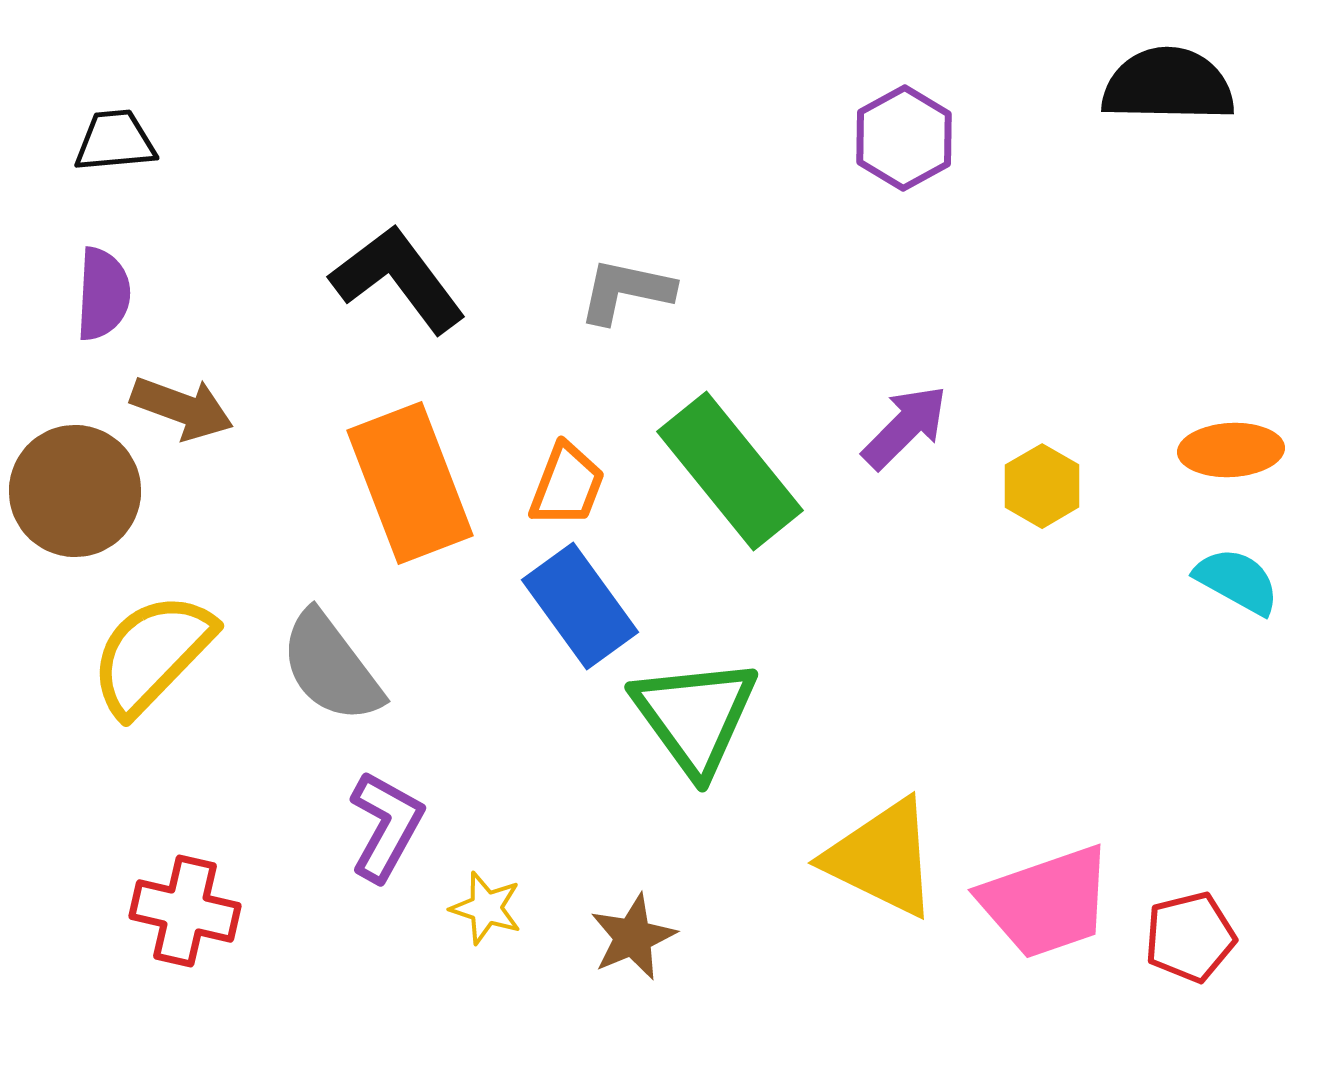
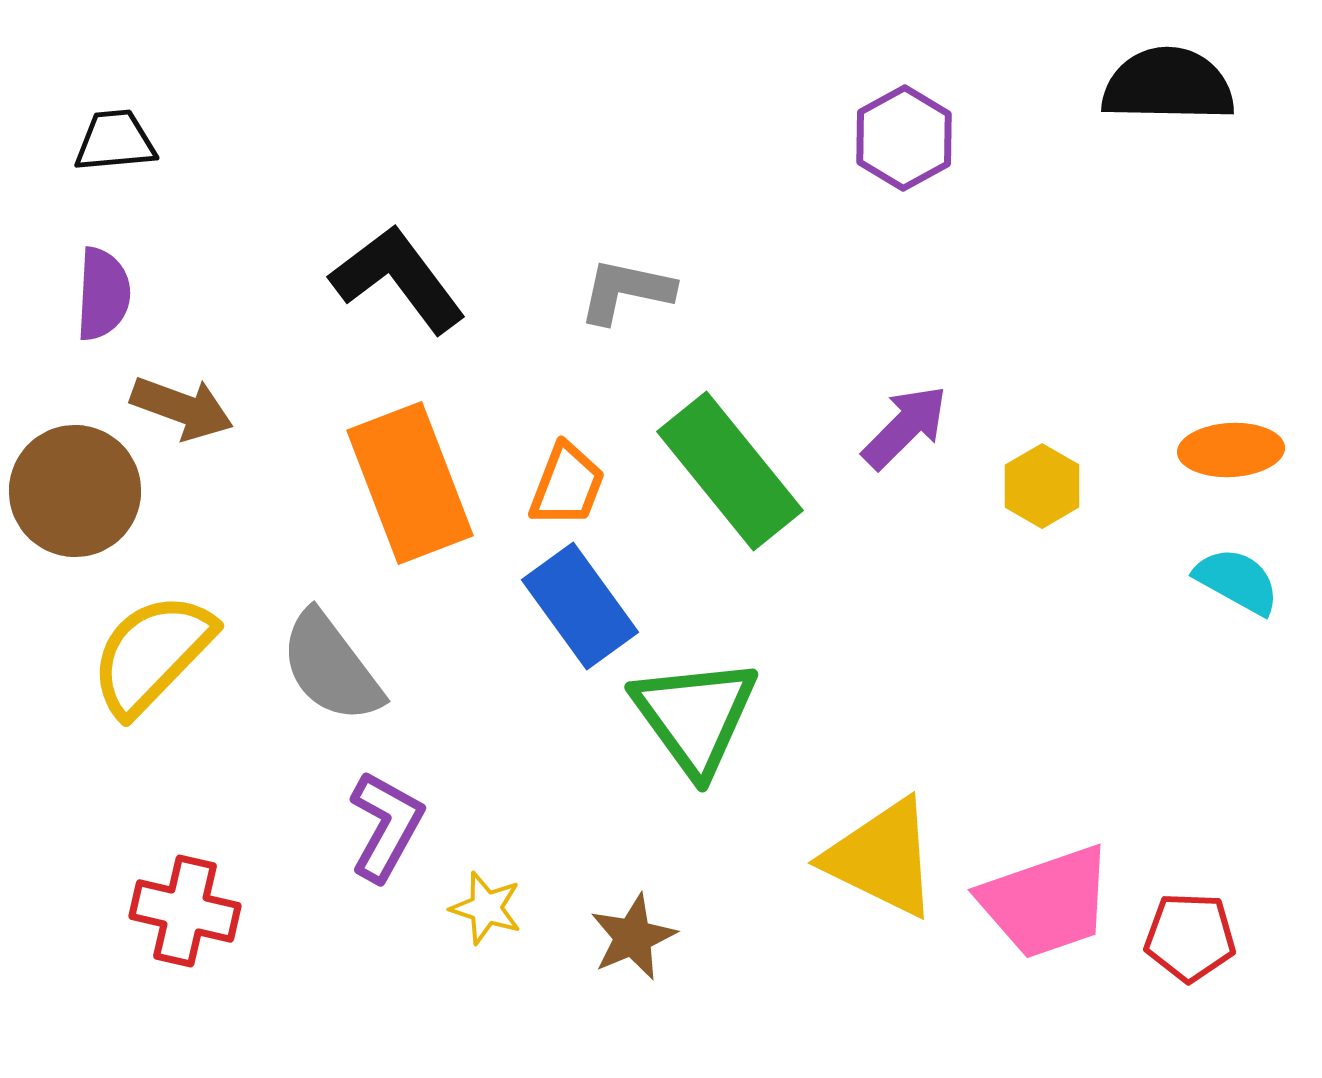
red pentagon: rotated 16 degrees clockwise
